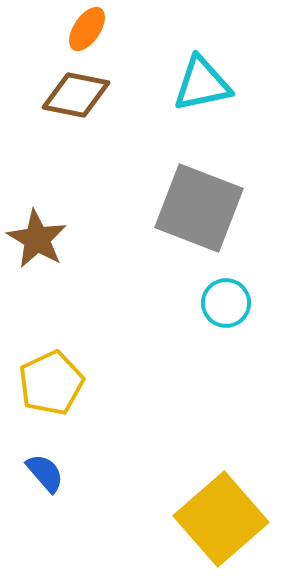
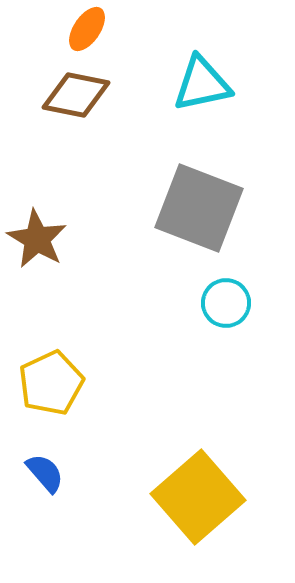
yellow square: moved 23 px left, 22 px up
